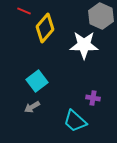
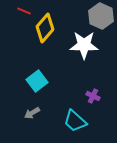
purple cross: moved 2 px up; rotated 16 degrees clockwise
gray arrow: moved 6 px down
